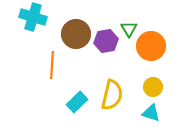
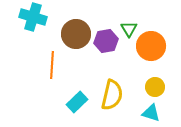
yellow circle: moved 2 px right
